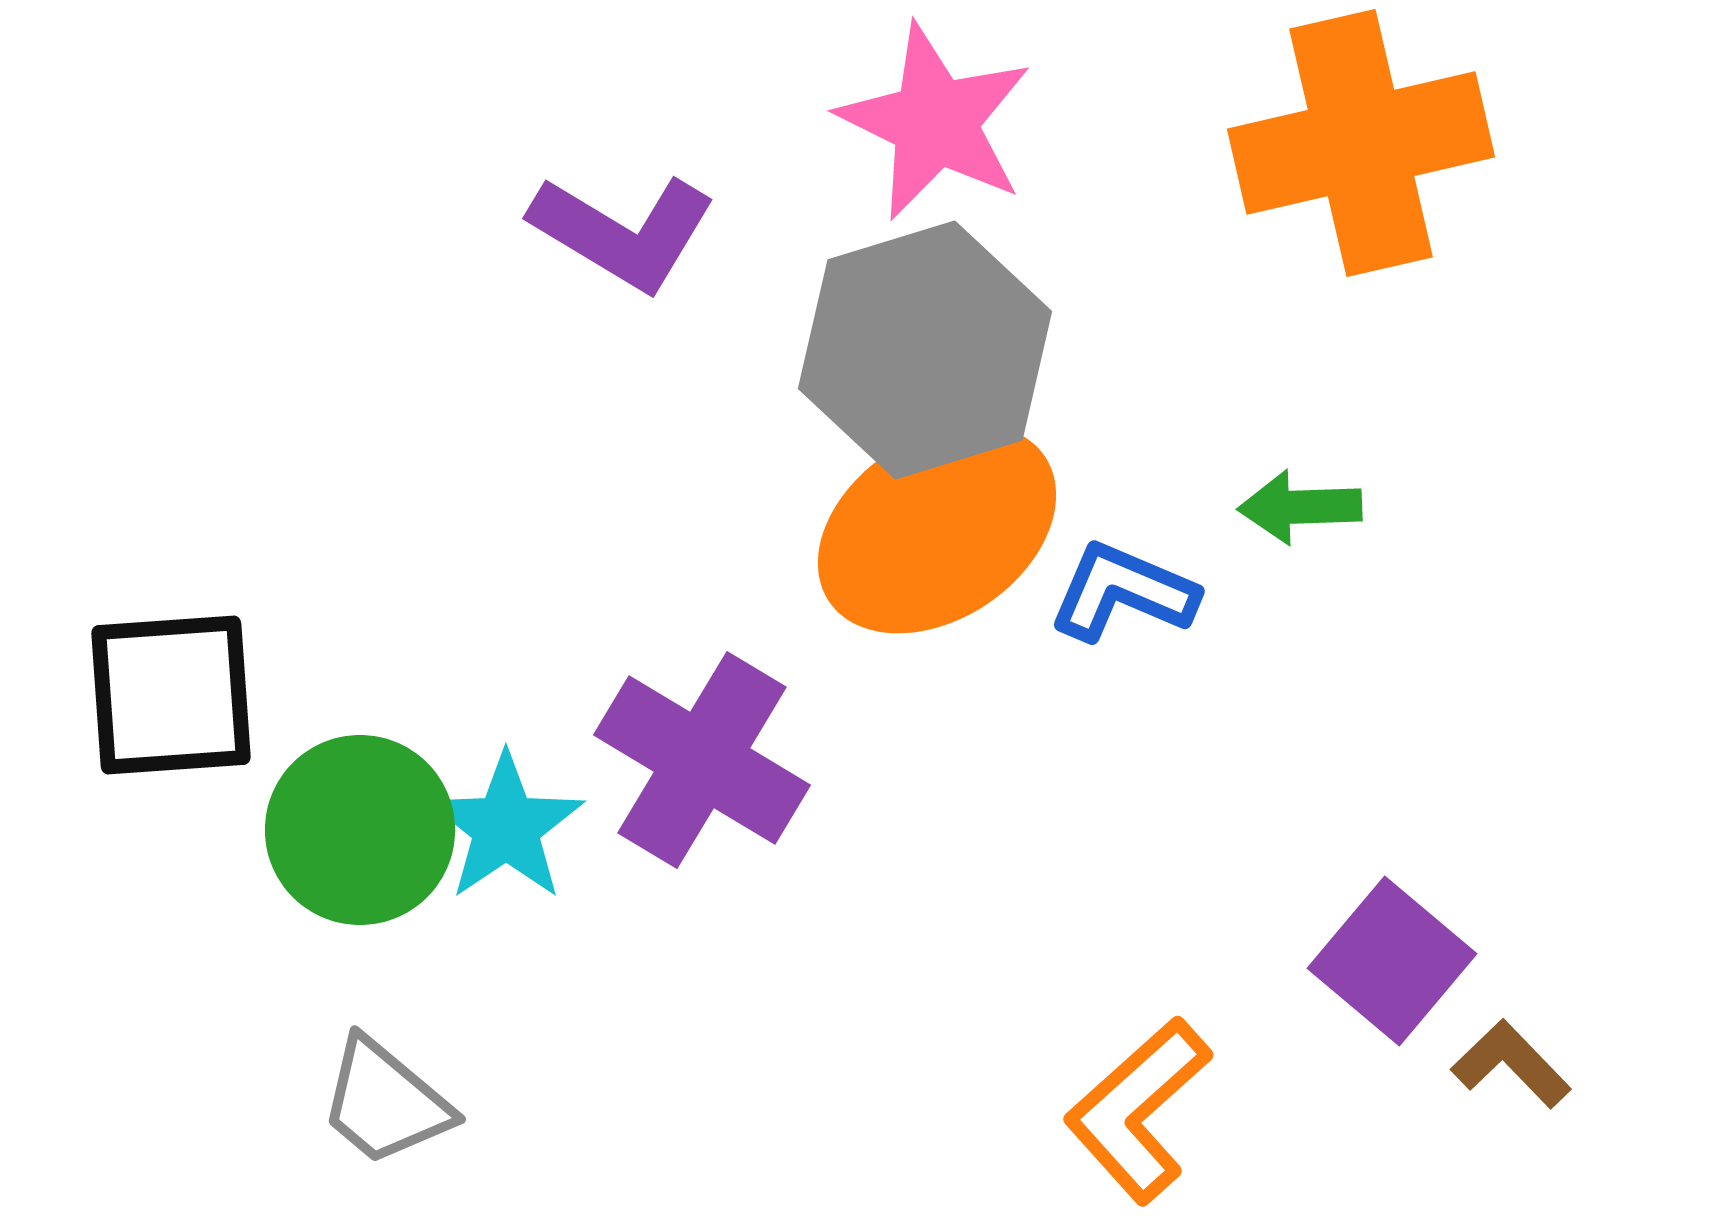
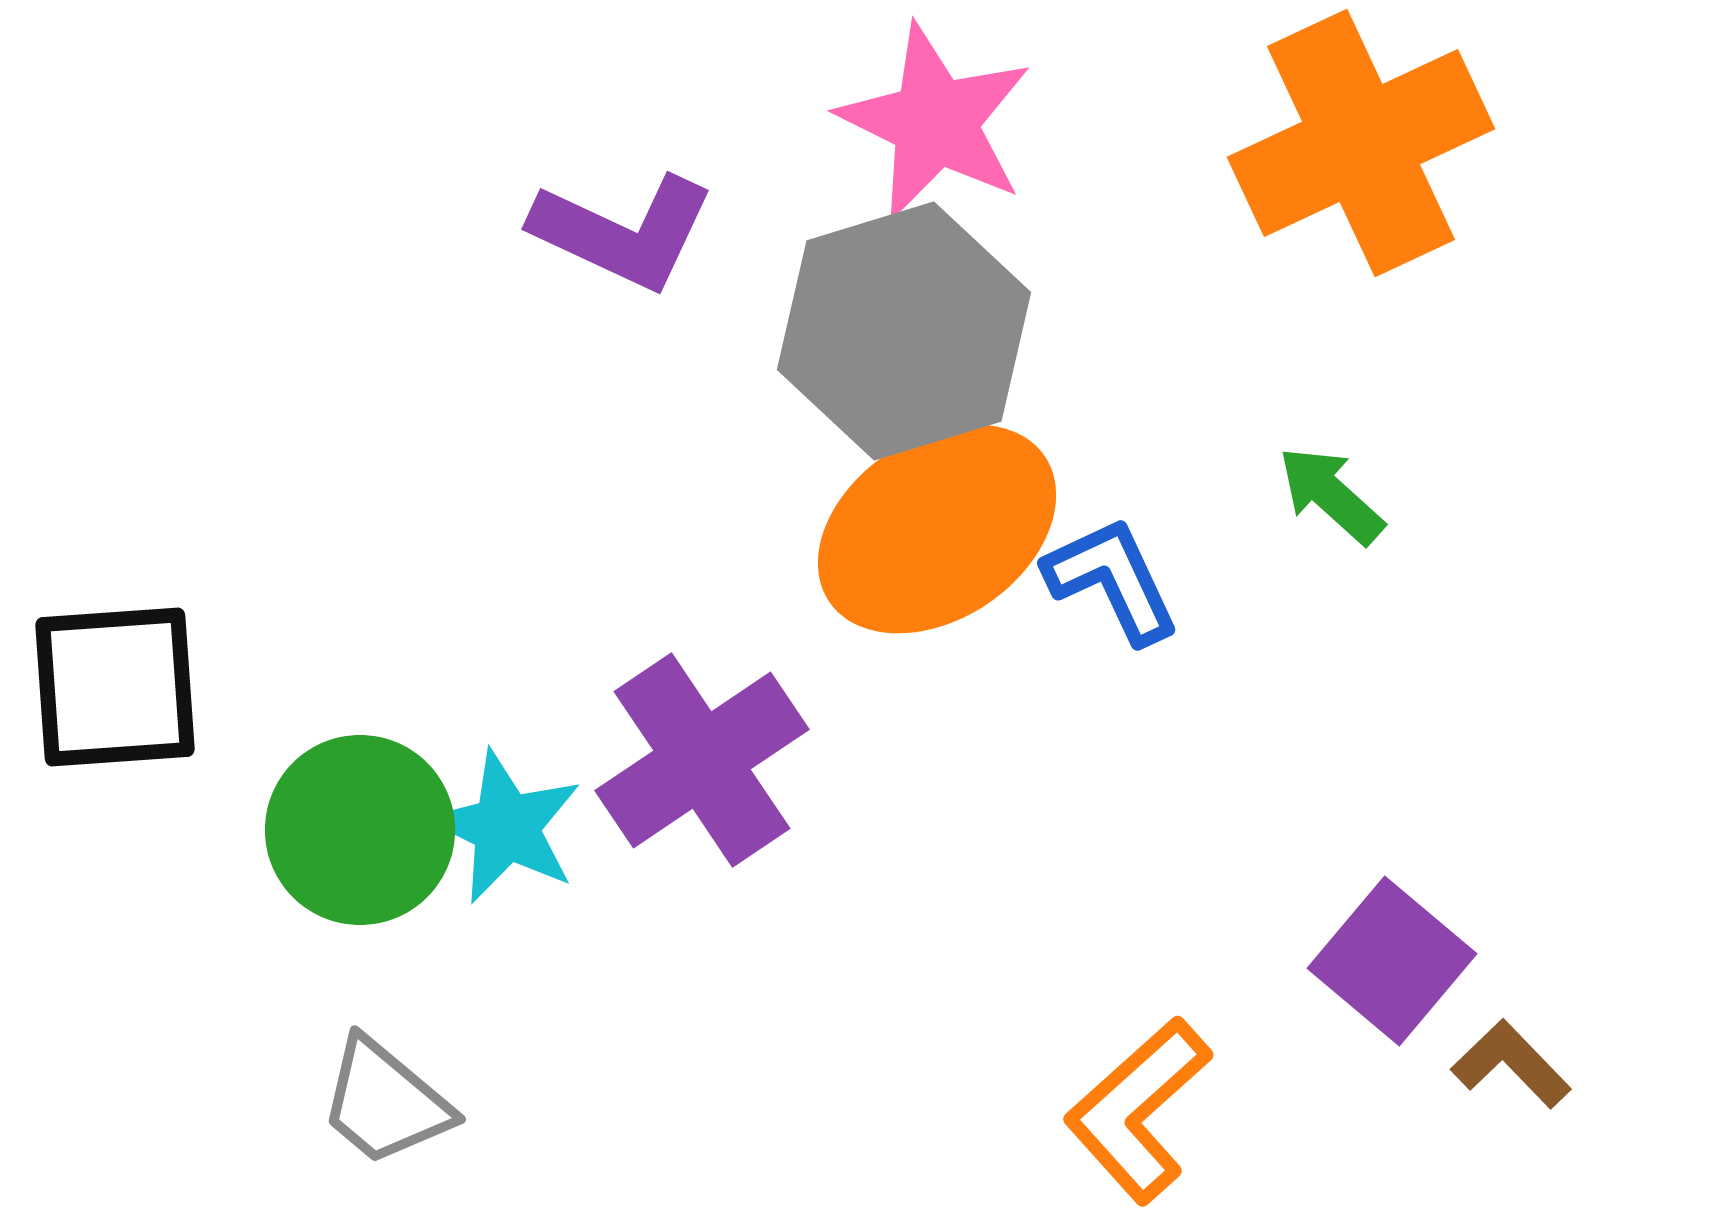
orange cross: rotated 12 degrees counterclockwise
purple L-shape: rotated 6 degrees counterclockwise
gray hexagon: moved 21 px left, 19 px up
green arrow: moved 31 px right, 12 px up; rotated 44 degrees clockwise
blue L-shape: moved 11 px left, 12 px up; rotated 42 degrees clockwise
black square: moved 56 px left, 8 px up
purple cross: rotated 25 degrees clockwise
cyan star: rotated 12 degrees counterclockwise
